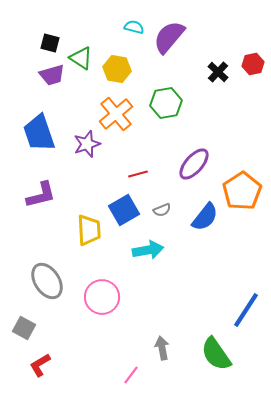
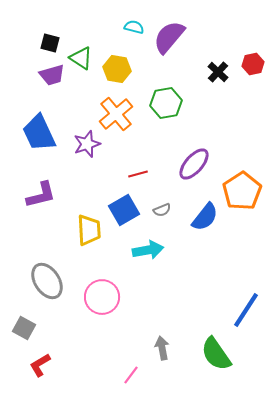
blue trapezoid: rotated 6 degrees counterclockwise
